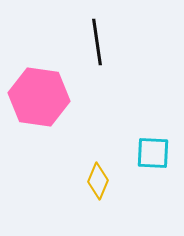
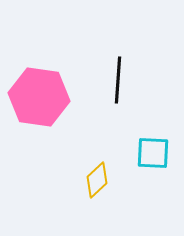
black line: moved 21 px right, 38 px down; rotated 12 degrees clockwise
yellow diamond: moved 1 px left, 1 px up; rotated 24 degrees clockwise
